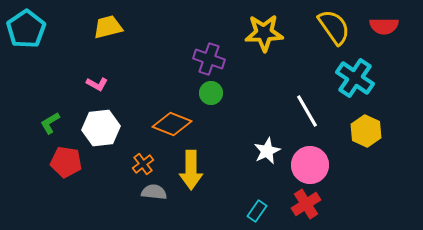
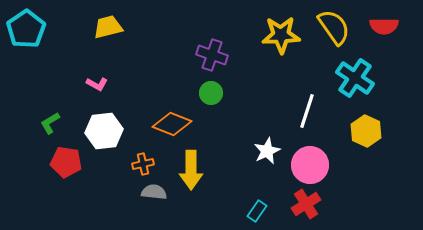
yellow star: moved 17 px right, 2 px down
purple cross: moved 3 px right, 4 px up
white line: rotated 48 degrees clockwise
white hexagon: moved 3 px right, 3 px down
orange cross: rotated 25 degrees clockwise
